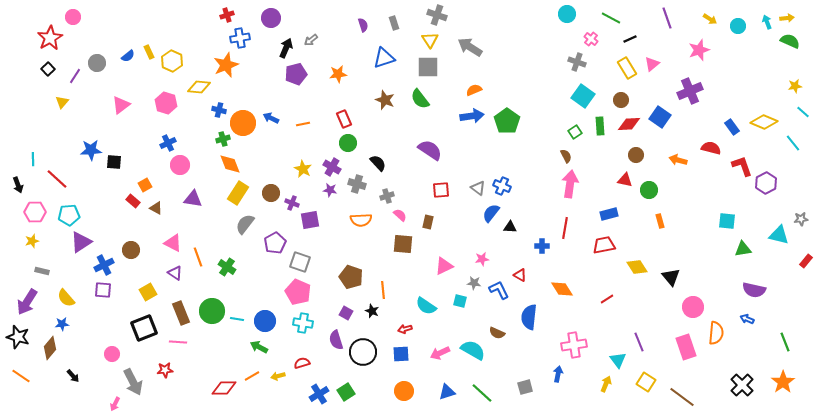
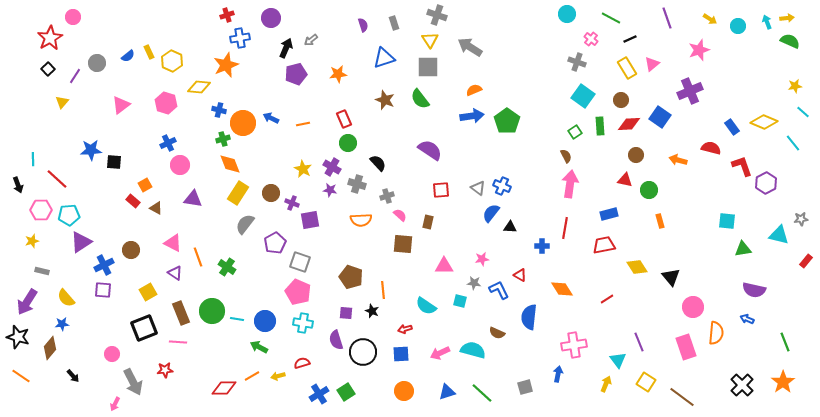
pink hexagon at (35, 212): moved 6 px right, 2 px up
pink triangle at (444, 266): rotated 24 degrees clockwise
purple square at (346, 313): rotated 24 degrees counterclockwise
cyan semicircle at (473, 350): rotated 15 degrees counterclockwise
